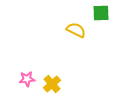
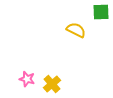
green square: moved 1 px up
pink star: rotated 21 degrees clockwise
